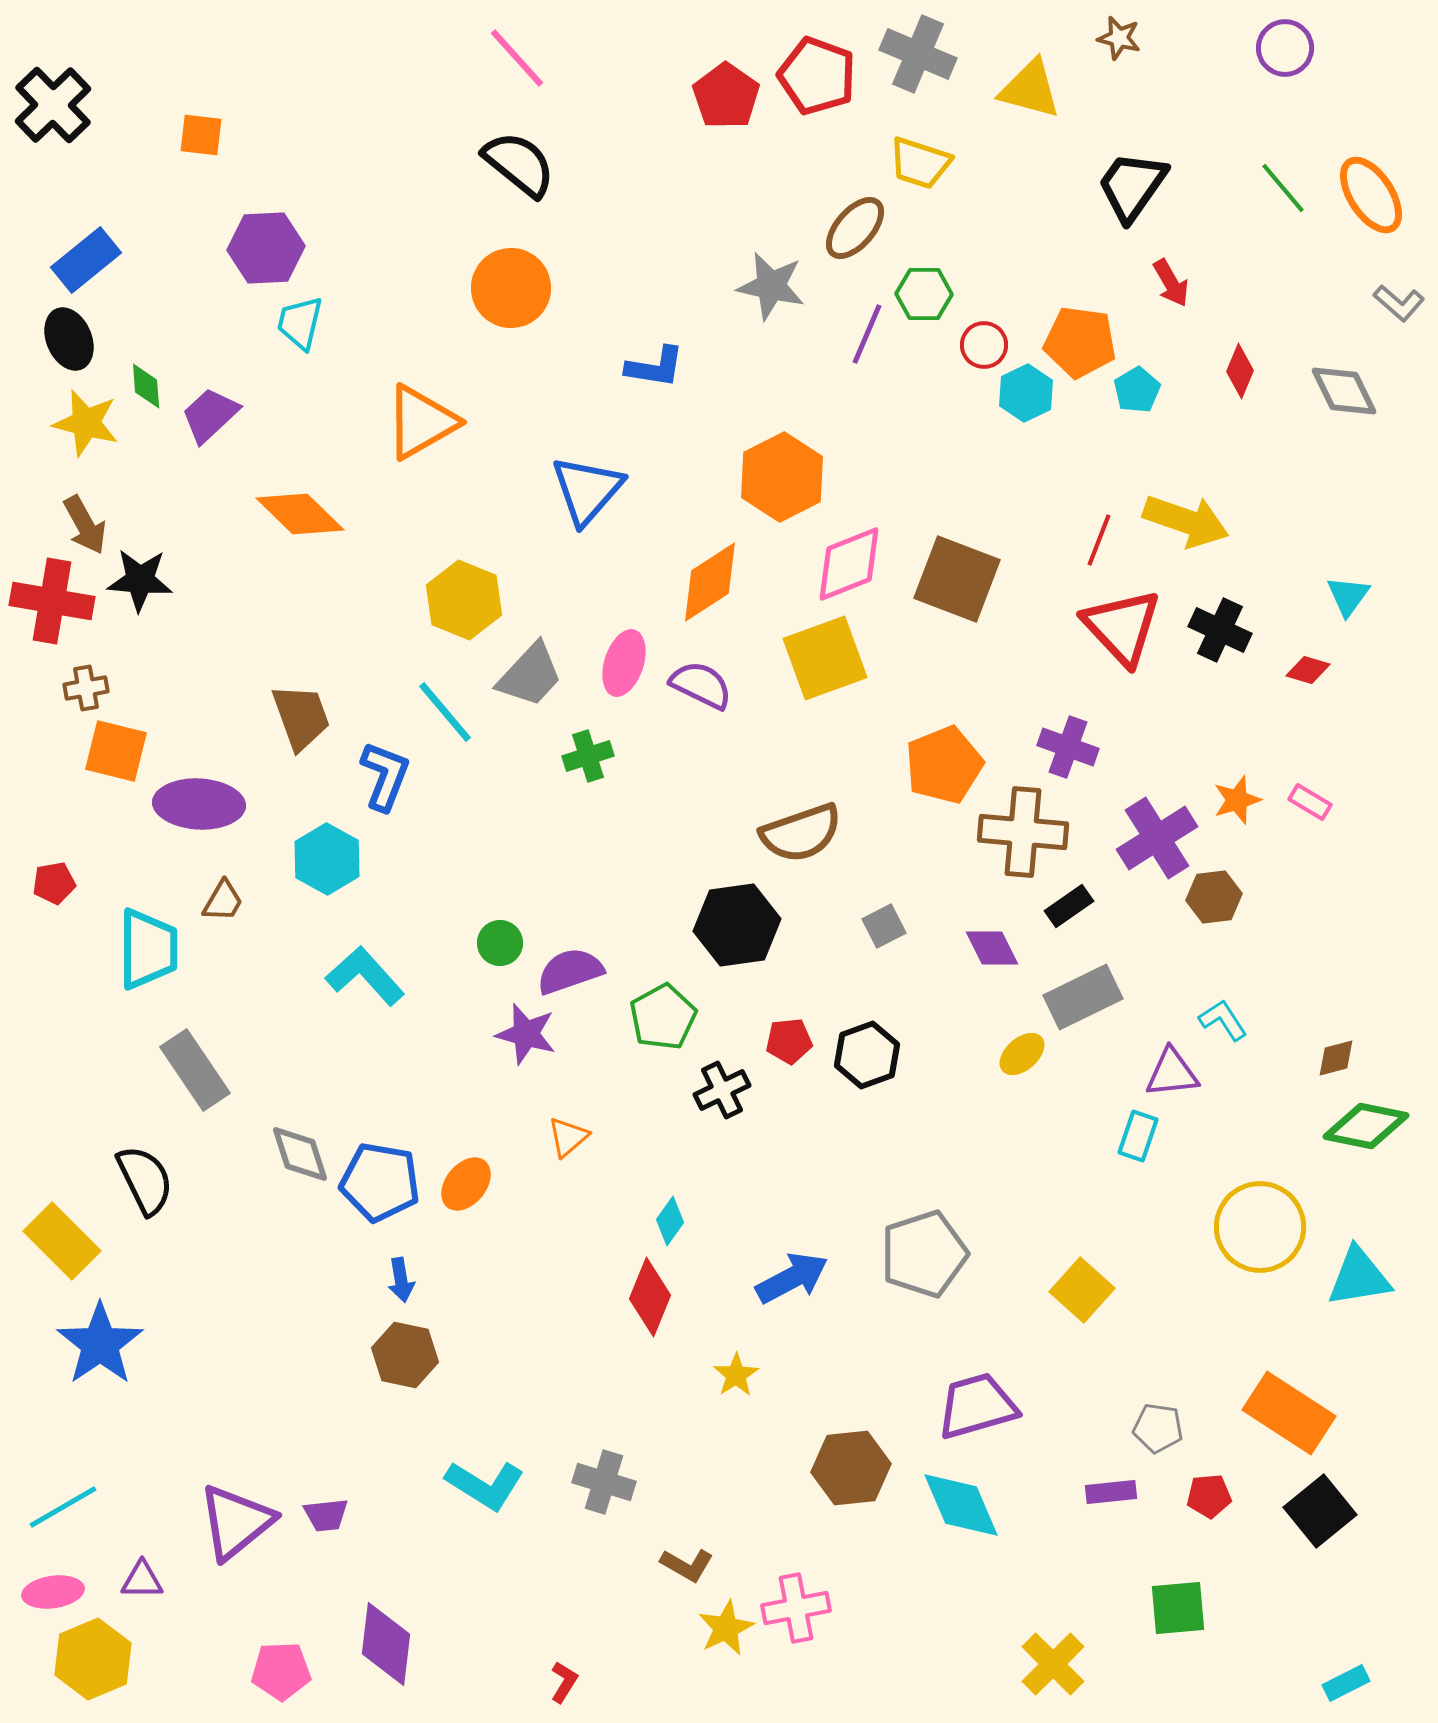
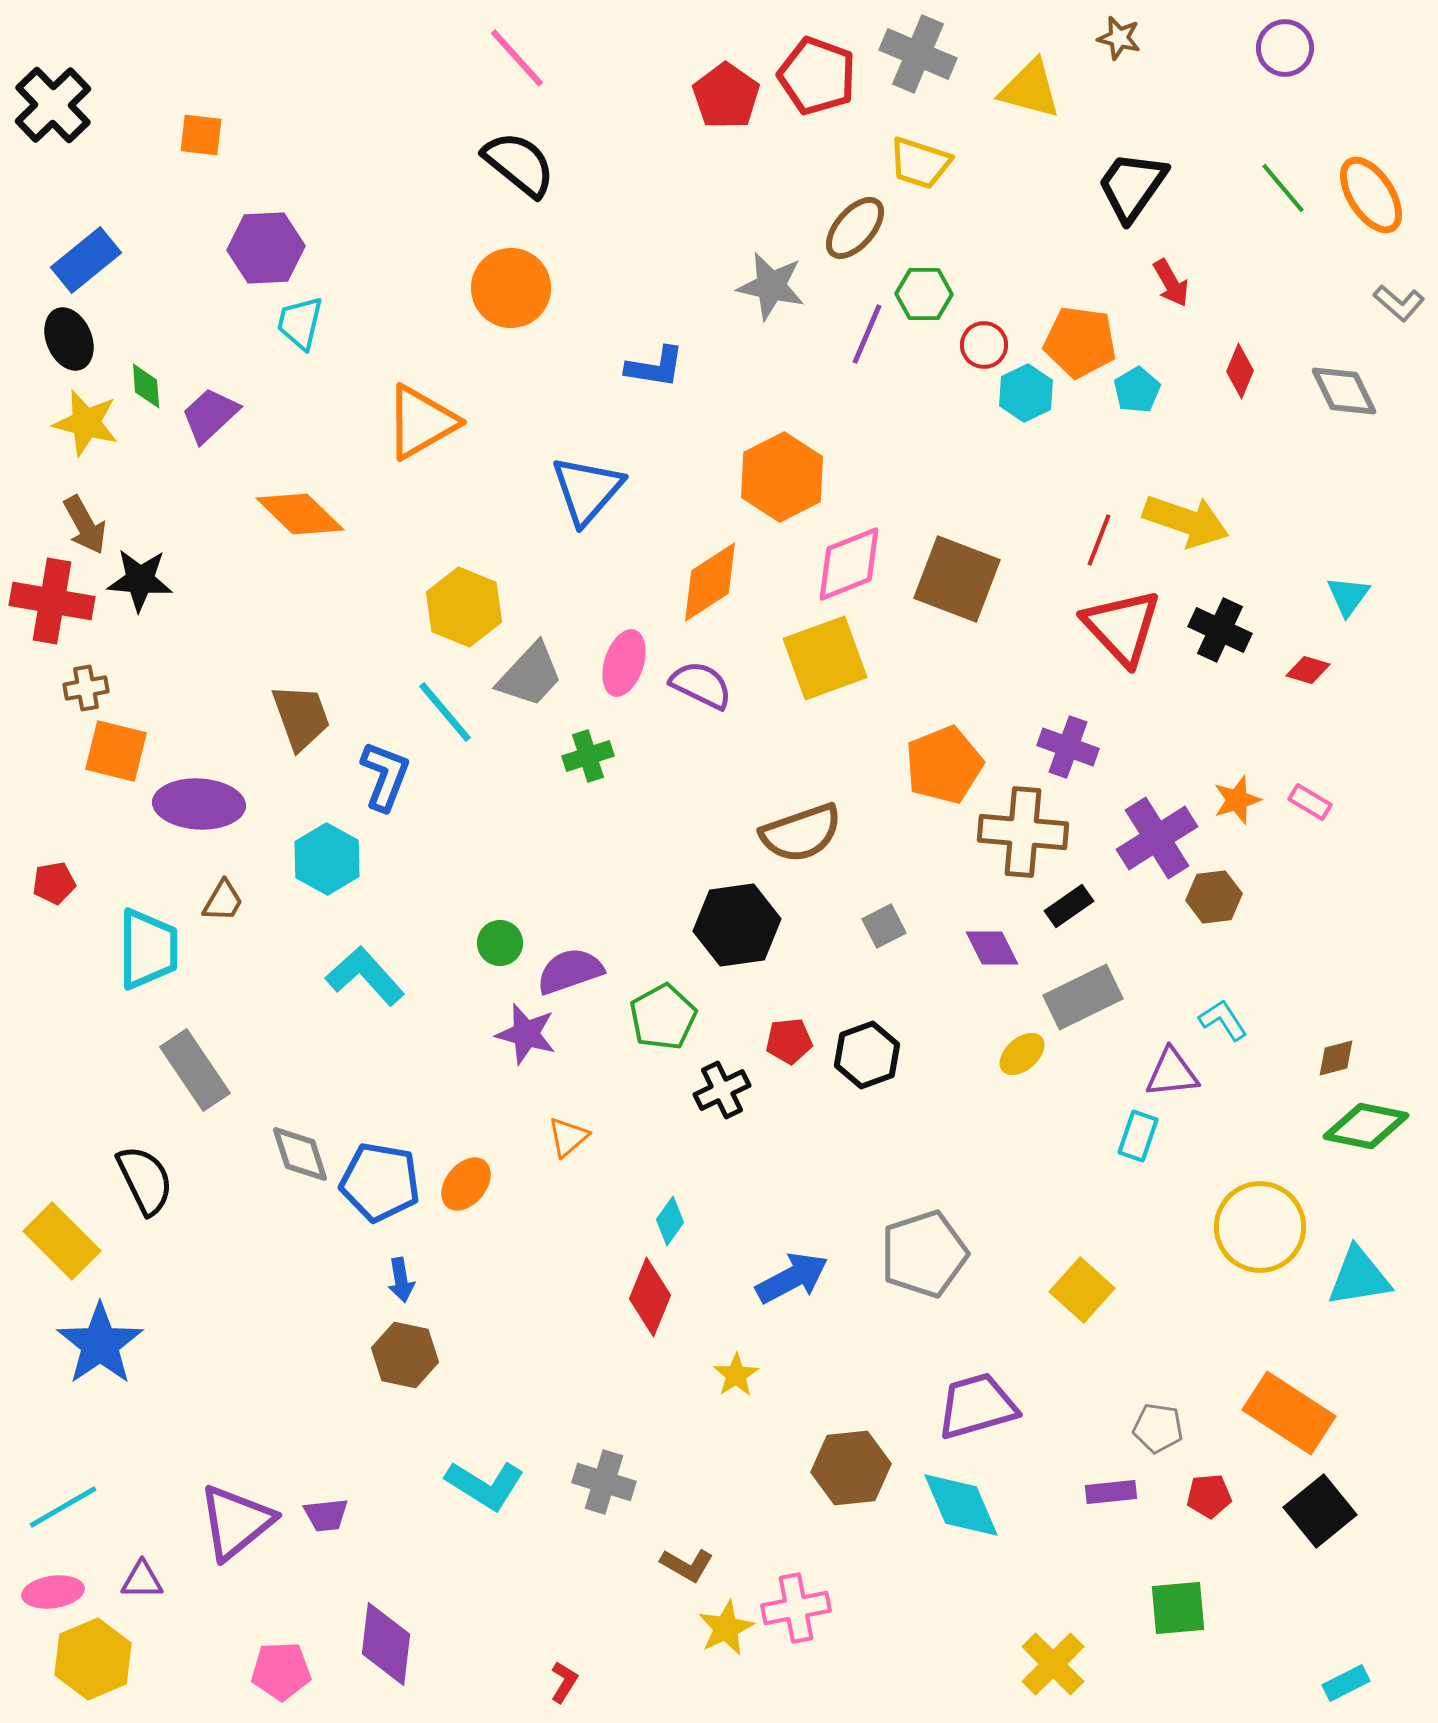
yellow hexagon at (464, 600): moved 7 px down
